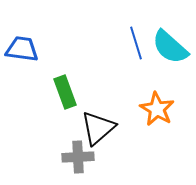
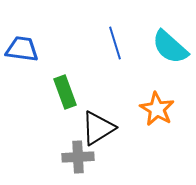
blue line: moved 21 px left
black triangle: rotated 9 degrees clockwise
